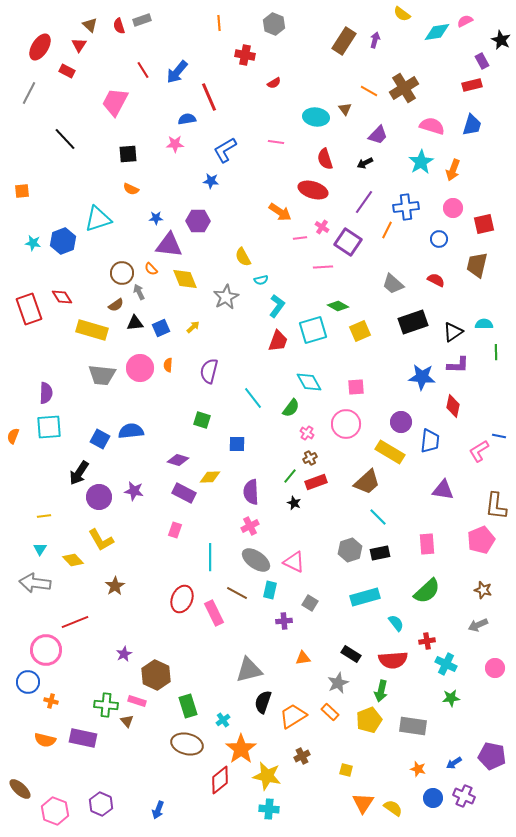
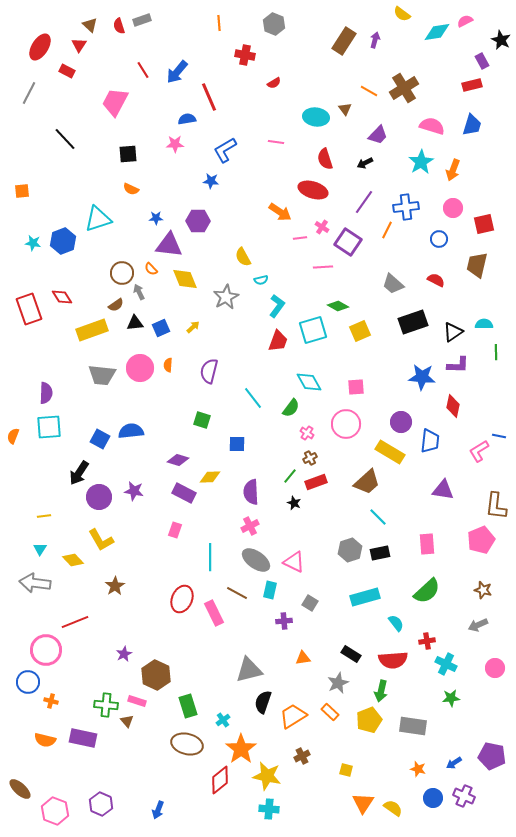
yellow rectangle at (92, 330): rotated 36 degrees counterclockwise
